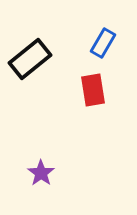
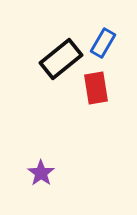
black rectangle: moved 31 px right
red rectangle: moved 3 px right, 2 px up
